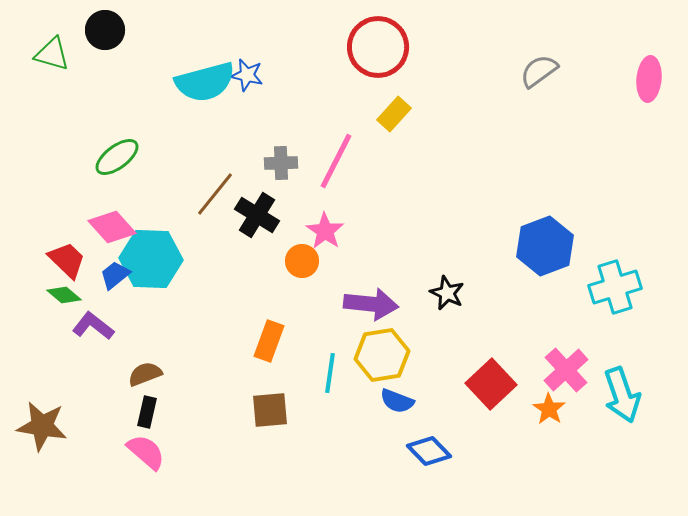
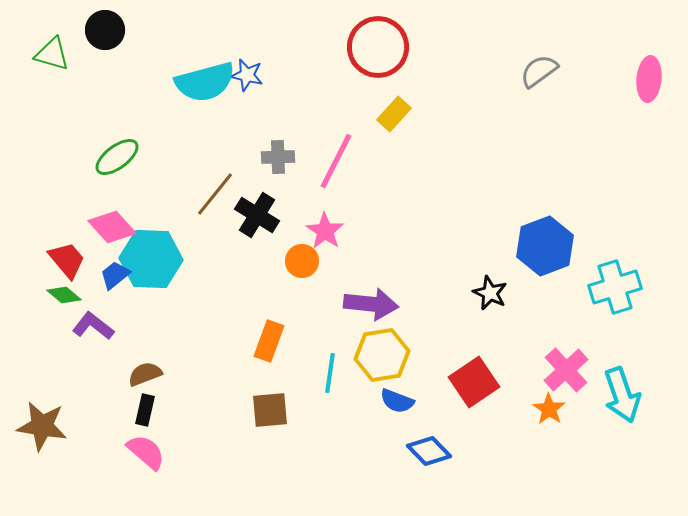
gray cross: moved 3 px left, 6 px up
red trapezoid: rotated 6 degrees clockwise
black star: moved 43 px right
red square: moved 17 px left, 2 px up; rotated 9 degrees clockwise
black rectangle: moved 2 px left, 2 px up
